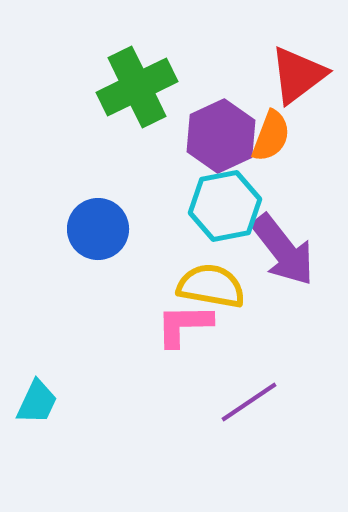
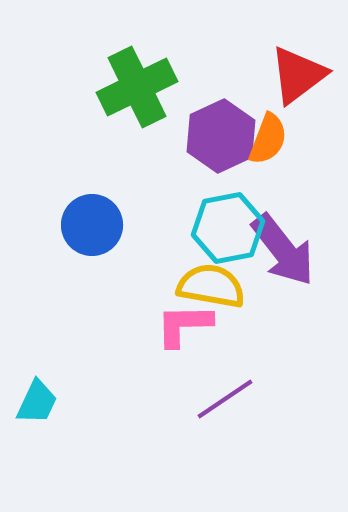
orange semicircle: moved 3 px left, 3 px down
cyan hexagon: moved 3 px right, 22 px down
blue circle: moved 6 px left, 4 px up
purple line: moved 24 px left, 3 px up
